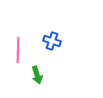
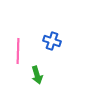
pink line: moved 1 px down
